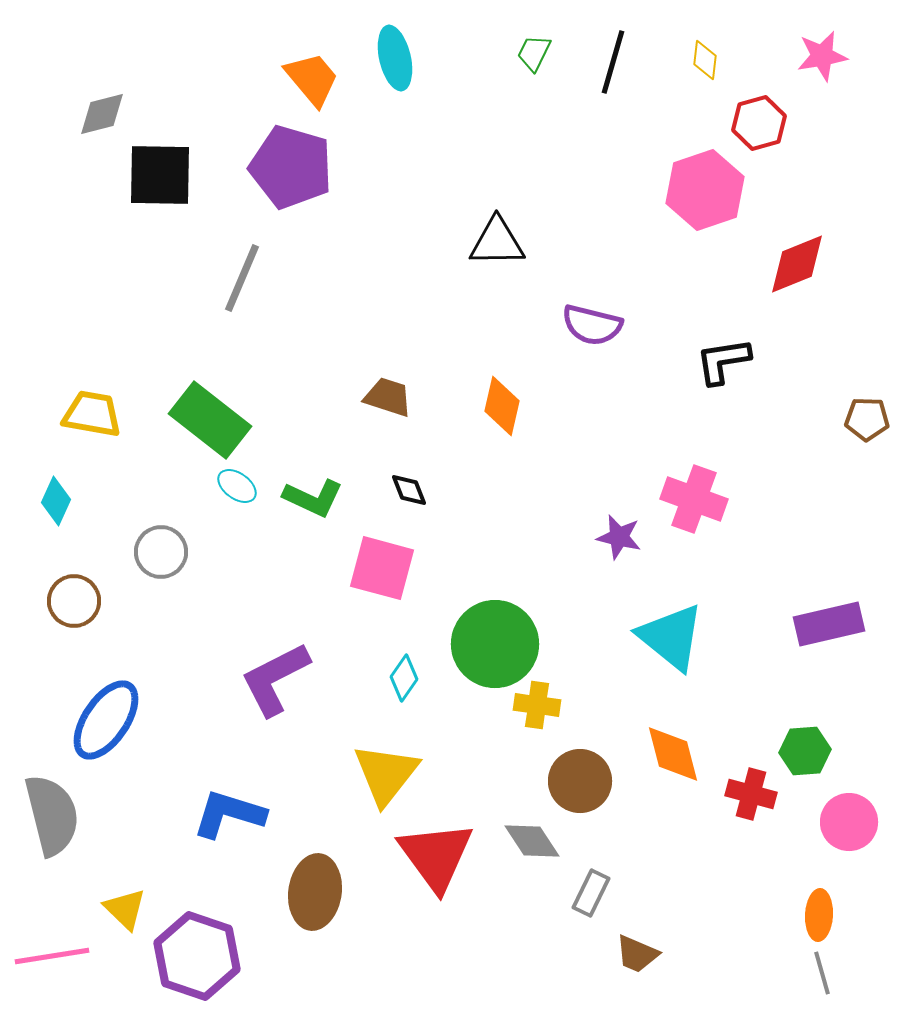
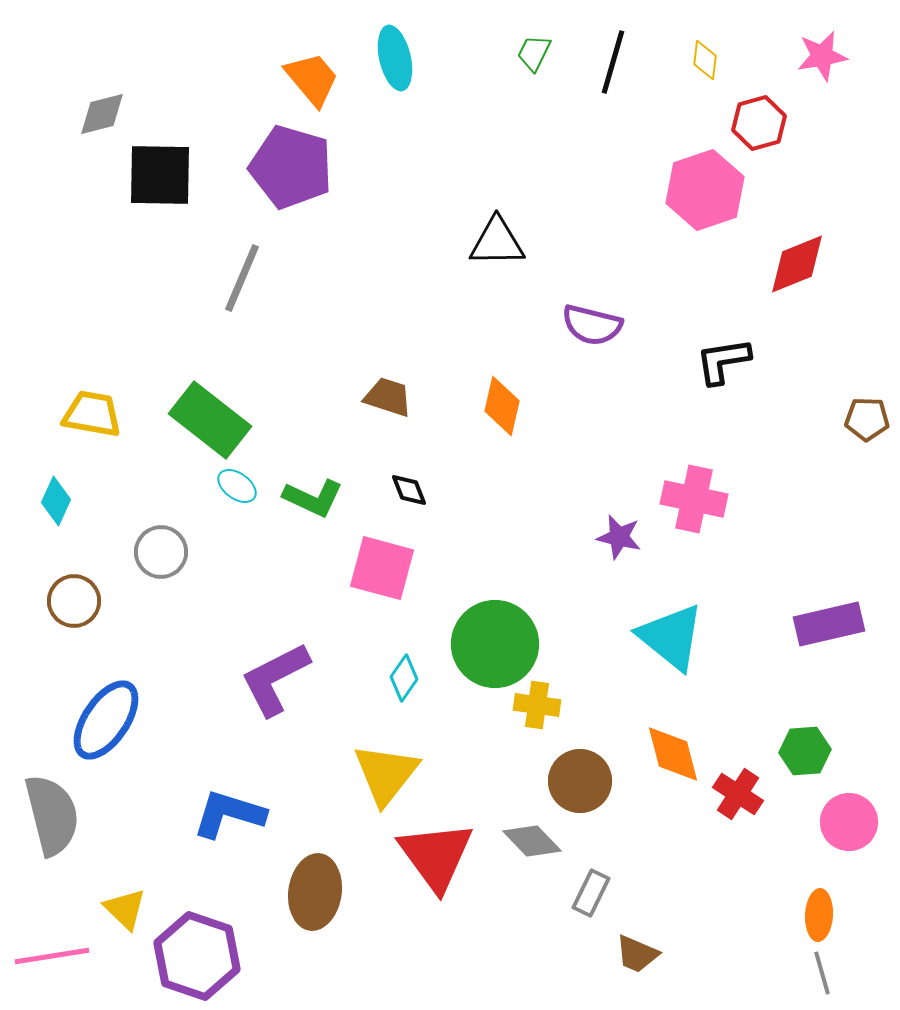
pink cross at (694, 499): rotated 8 degrees counterclockwise
red cross at (751, 794): moved 13 px left; rotated 18 degrees clockwise
gray diamond at (532, 841): rotated 10 degrees counterclockwise
